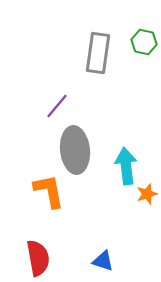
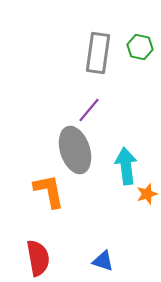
green hexagon: moved 4 px left, 5 px down
purple line: moved 32 px right, 4 px down
gray ellipse: rotated 12 degrees counterclockwise
